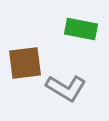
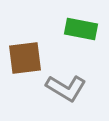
brown square: moved 5 px up
